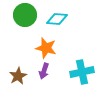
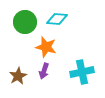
green circle: moved 7 px down
orange star: moved 1 px up
